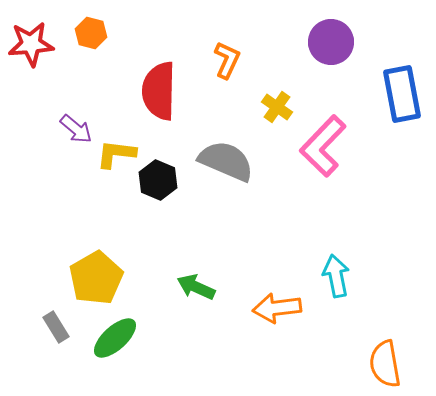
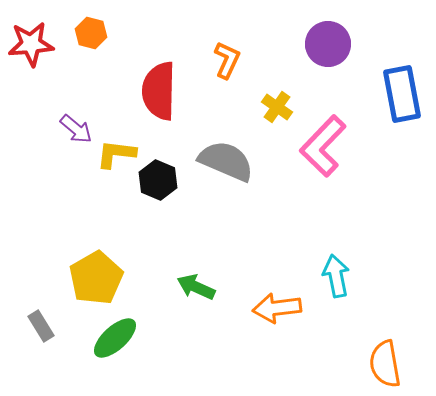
purple circle: moved 3 px left, 2 px down
gray rectangle: moved 15 px left, 1 px up
